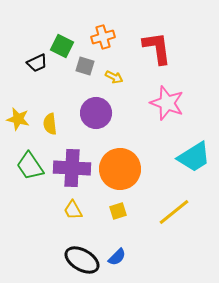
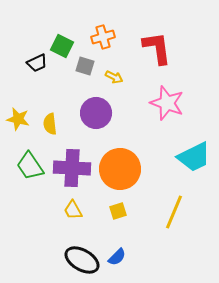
cyan trapezoid: rotated 6 degrees clockwise
yellow line: rotated 28 degrees counterclockwise
